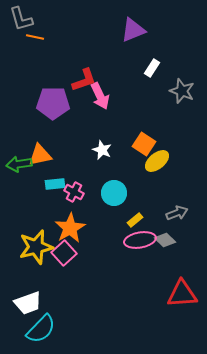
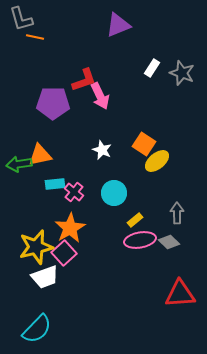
purple triangle: moved 15 px left, 5 px up
gray star: moved 18 px up
pink cross: rotated 12 degrees clockwise
gray arrow: rotated 70 degrees counterclockwise
gray diamond: moved 4 px right, 2 px down
red triangle: moved 2 px left
white trapezoid: moved 17 px right, 26 px up
cyan semicircle: moved 4 px left
